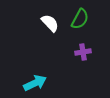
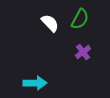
purple cross: rotated 28 degrees counterclockwise
cyan arrow: rotated 25 degrees clockwise
